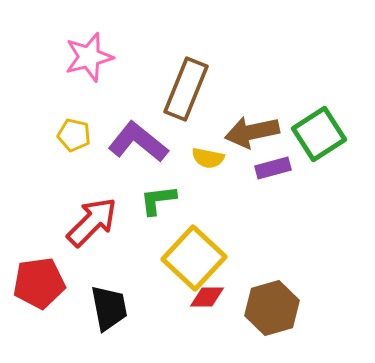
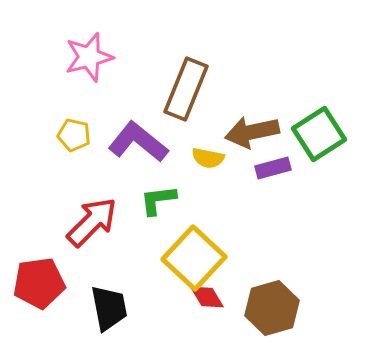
red diamond: rotated 60 degrees clockwise
